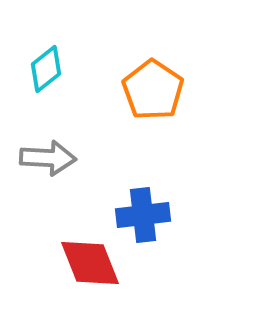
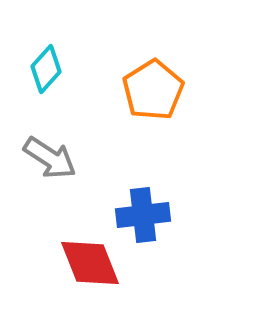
cyan diamond: rotated 9 degrees counterclockwise
orange pentagon: rotated 6 degrees clockwise
gray arrow: moved 2 px right; rotated 30 degrees clockwise
